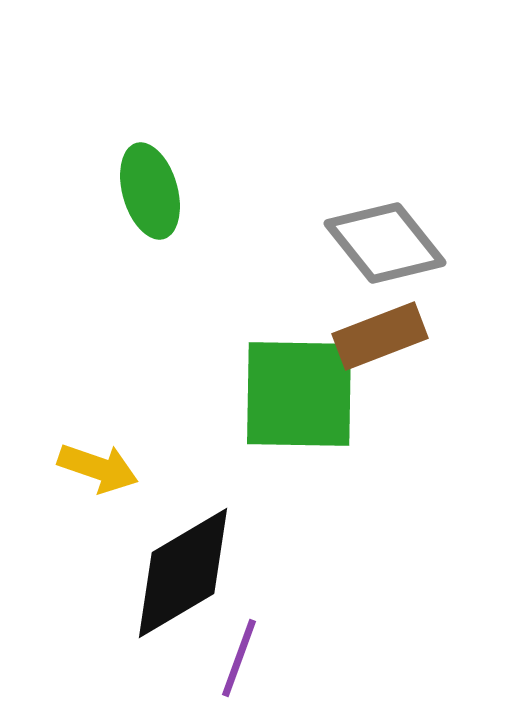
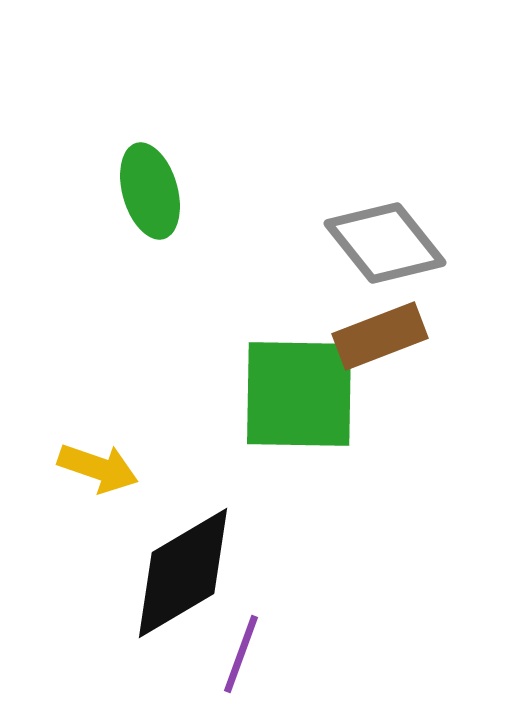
purple line: moved 2 px right, 4 px up
